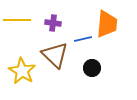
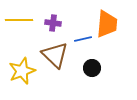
yellow line: moved 2 px right
yellow star: rotated 20 degrees clockwise
